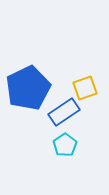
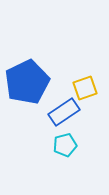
blue pentagon: moved 1 px left, 6 px up
cyan pentagon: rotated 20 degrees clockwise
